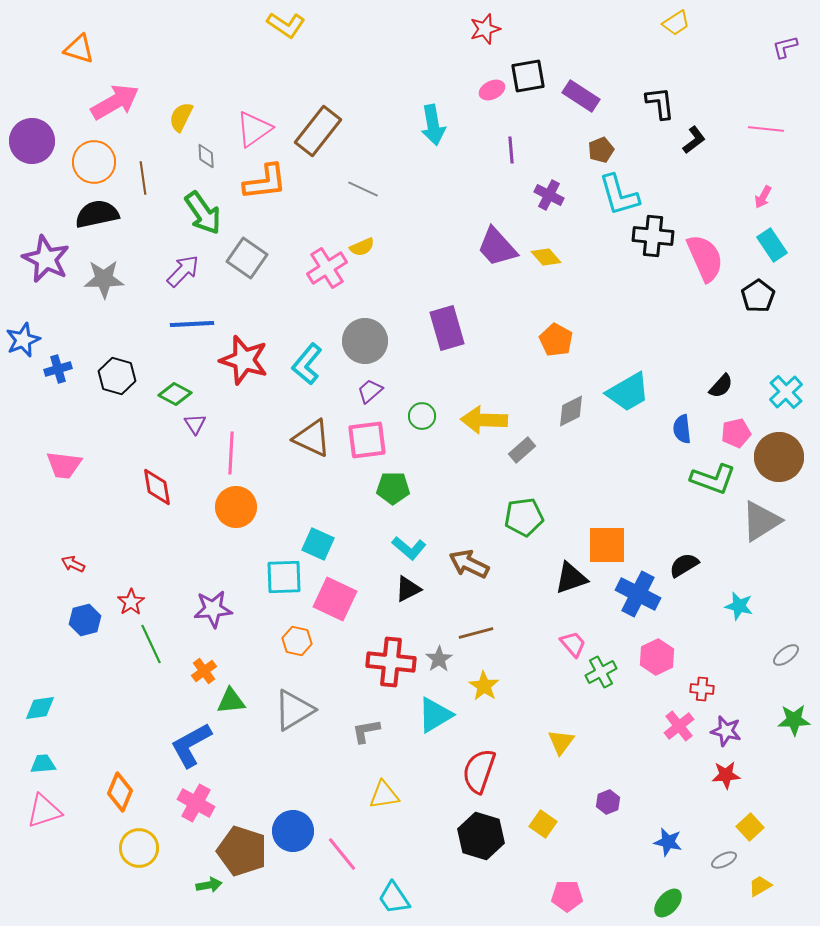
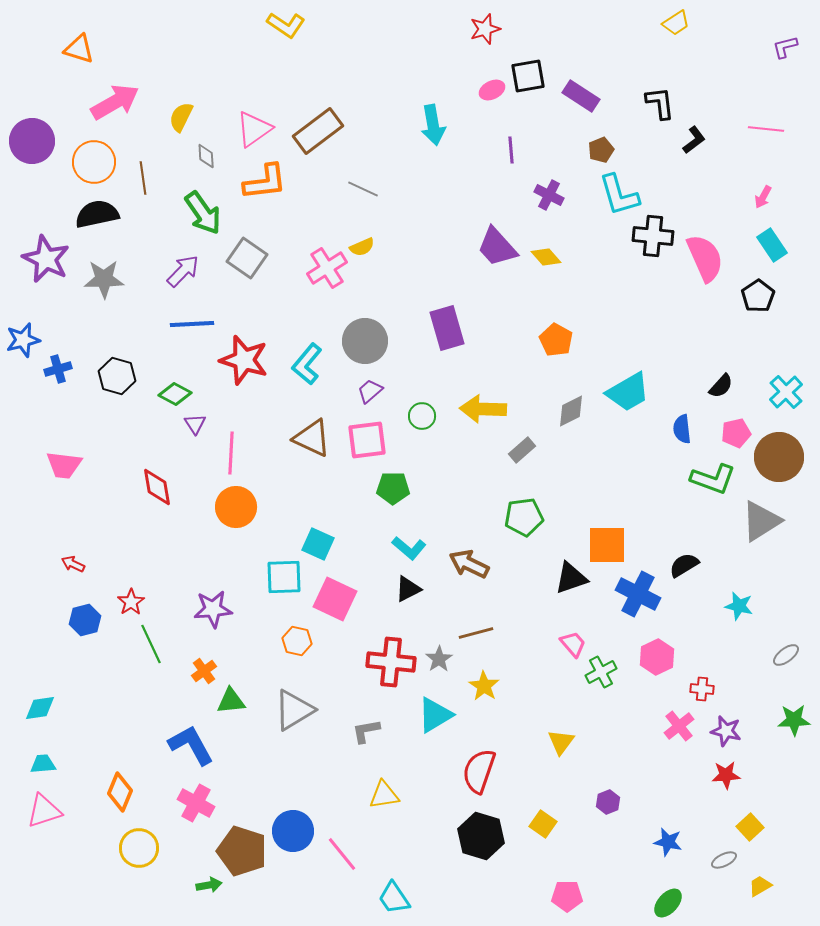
brown rectangle at (318, 131): rotated 15 degrees clockwise
blue star at (23, 340): rotated 8 degrees clockwise
yellow arrow at (484, 420): moved 1 px left, 11 px up
blue L-shape at (191, 745): rotated 90 degrees clockwise
